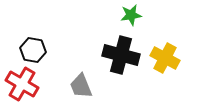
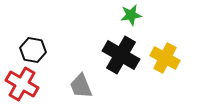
black cross: rotated 15 degrees clockwise
